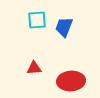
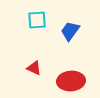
blue trapezoid: moved 6 px right, 4 px down; rotated 15 degrees clockwise
red triangle: rotated 28 degrees clockwise
